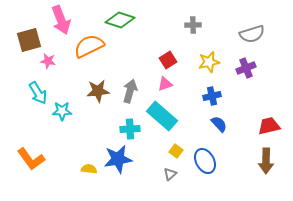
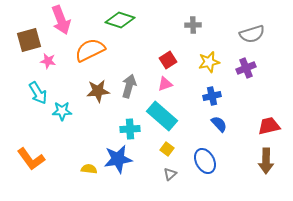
orange semicircle: moved 1 px right, 4 px down
gray arrow: moved 1 px left, 5 px up
yellow square: moved 9 px left, 2 px up
